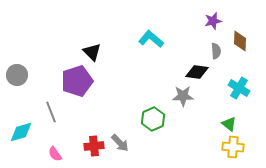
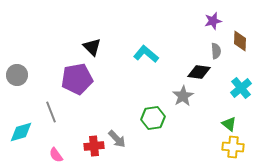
cyan L-shape: moved 5 px left, 15 px down
black triangle: moved 5 px up
black diamond: moved 2 px right
purple pentagon: moved 2 px up; rotated 8 degrees clockwise
cyan cross: moved 2 px right; rotated 20 degrees clockwise
gray star: rotated 30 degrees counterclockwise
green hexagon: moved 1 px up; rotated 15 degrees clockwise
gray arrow: moved 3 px left, 4 px up
pink semicircle: moved 1 px right, 1 px down
